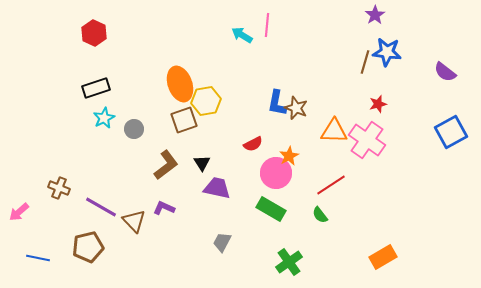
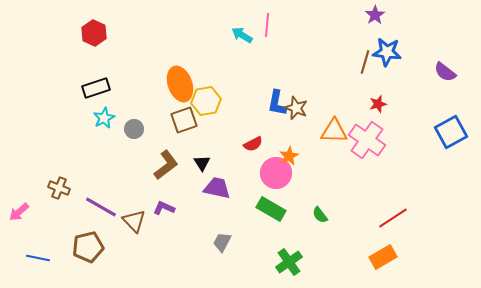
red line: moved 62 px right, 33 px down
